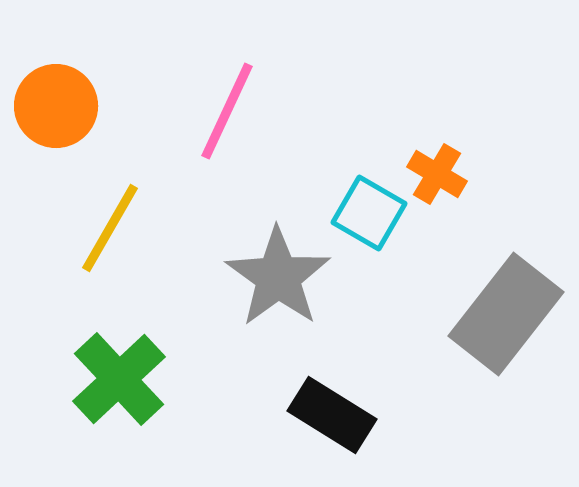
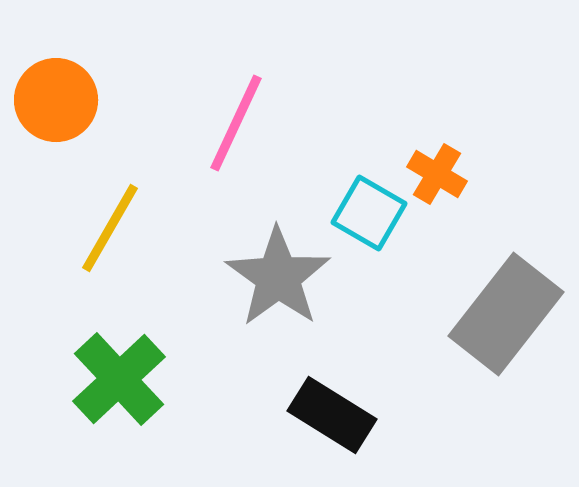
orange circle: moved 6 px up
pink line: moved 9 px right, 12 px down
